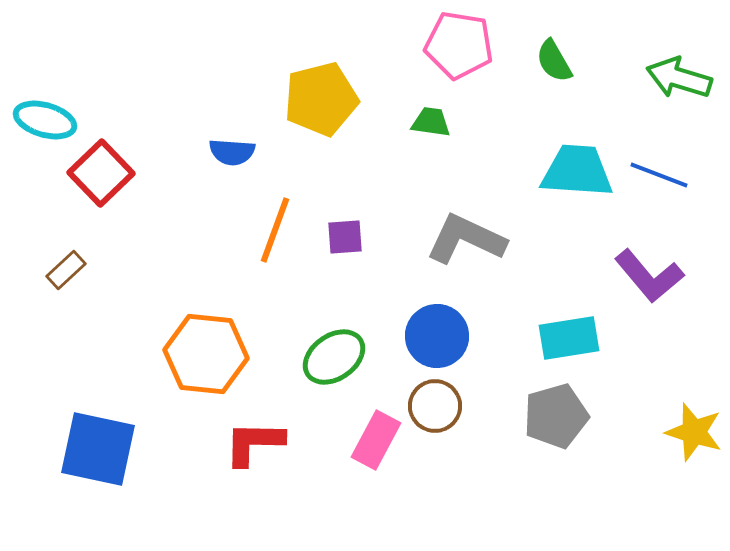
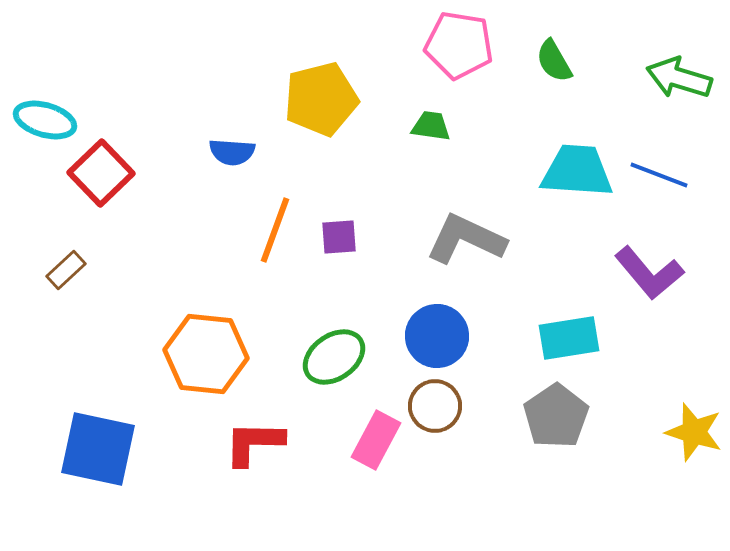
green trapezoid: moved 4 px down
purple square: moved 6 px left
purple L-shape: moved 3 px up
gray pentagon: rotated 18 degrees counterclockwise
